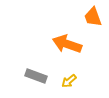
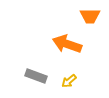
orange trapezoid: moved 3 px left, 1 px up; rotated 70 degrees counterclockwise
